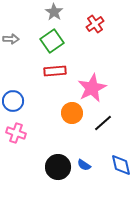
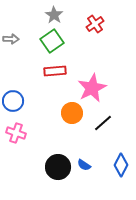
gray star: moved 3 px down
blue diamond: rotated 40 degrees clockwise
